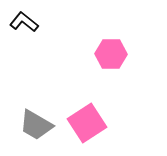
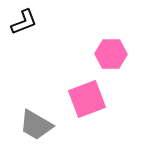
black L-shape: rotated 120 degrees clockwise
pink square: moved 24 px up; rotated 12 degrees clockwise
